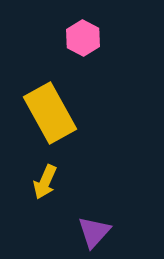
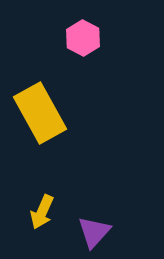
yellow rectangle: moved 10 px left
yellow arrow: moved 3 px left, 30 px down
